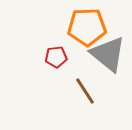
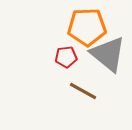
red pentagon: moved 10 px right
brown line: moved 2 px left; rotated 28 degrees counterclockwise
